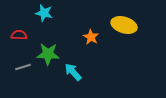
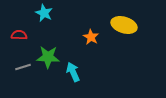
cyan star: rotated 12 degrees clockwise
green star: moved 3 px down
cyan arrow: rotated 18 degrees clockwise
